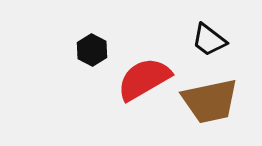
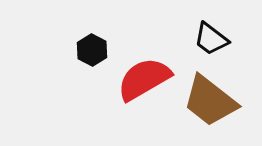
black trapezoid: moved 2 px right, 1 px up
brown trapezoid: rotated 50 degrees clockwise
